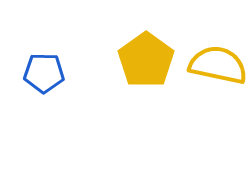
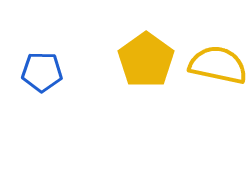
blue pentagon: moved 2 px left, 1 px up
